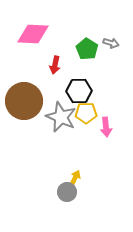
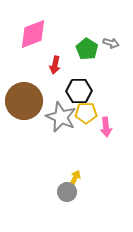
pink diamond: rotated 24 degrees counterclockwise
